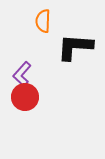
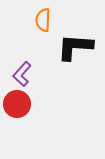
orange semicircle: moved 1 px up
red circle: moved 8 px left, 7 px down
